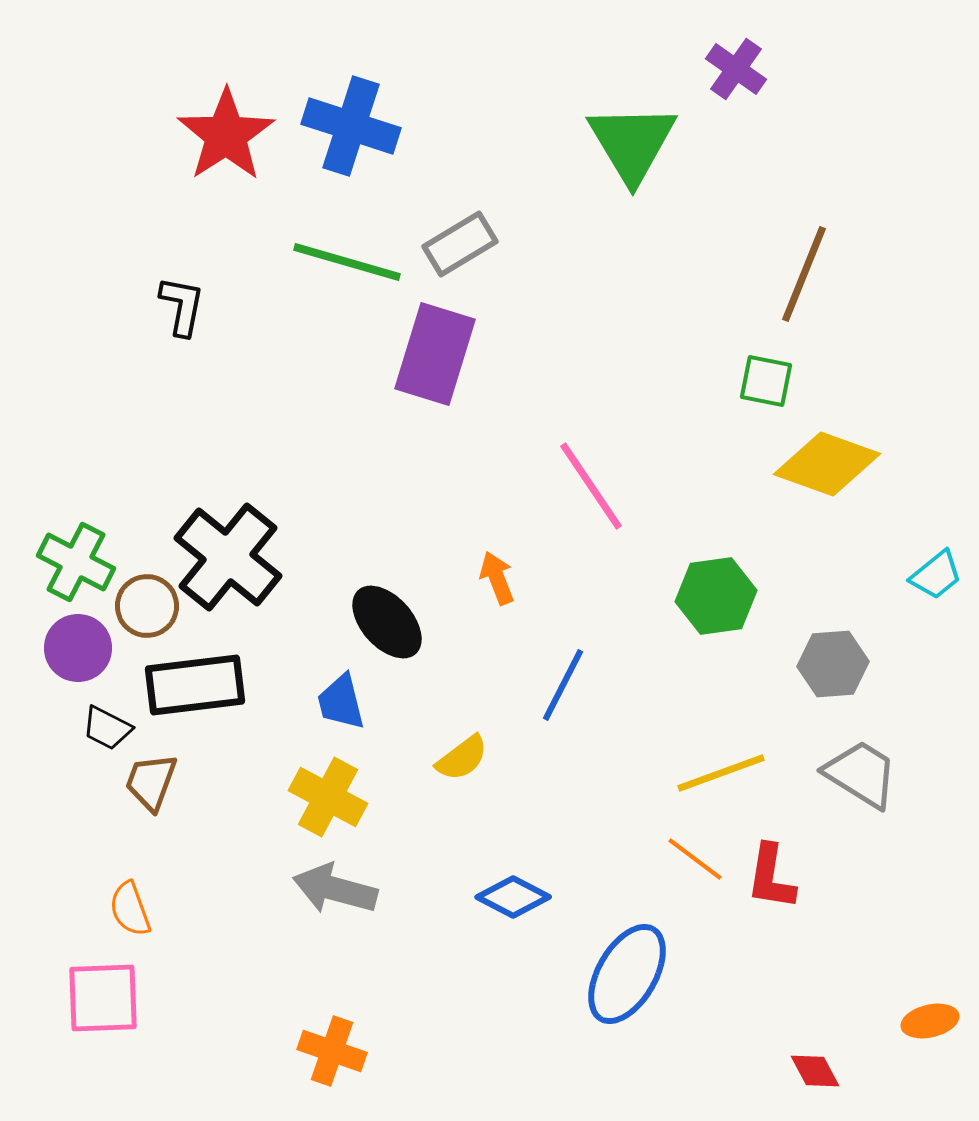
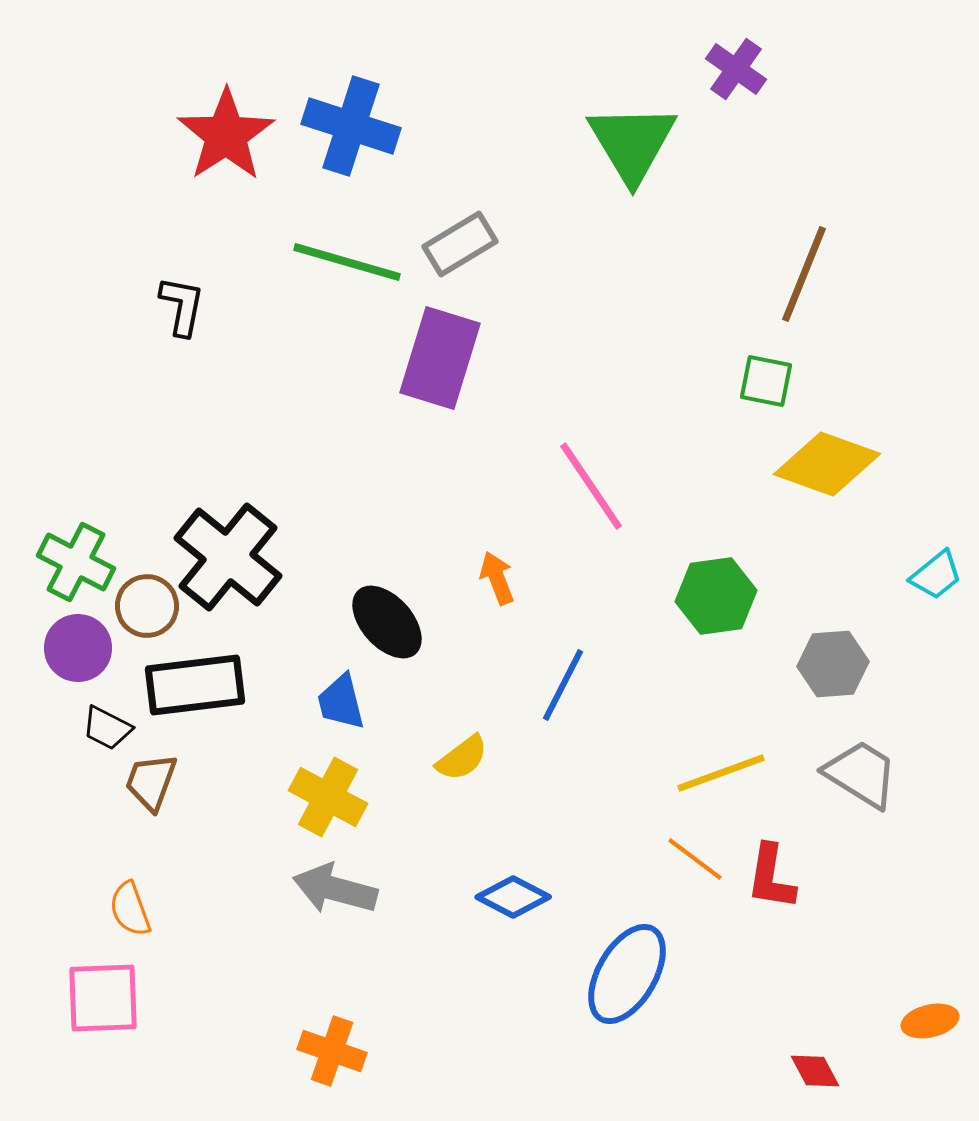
purple rectangle: moved 5 px right, 4 px down
